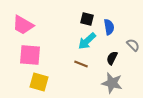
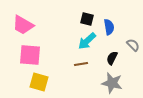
brown line: rotated 32 degrees counterclockwise
